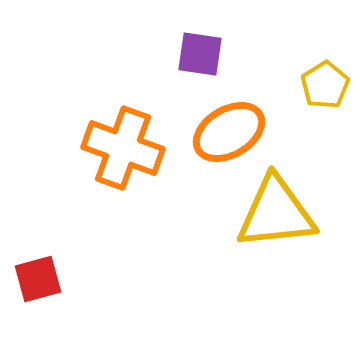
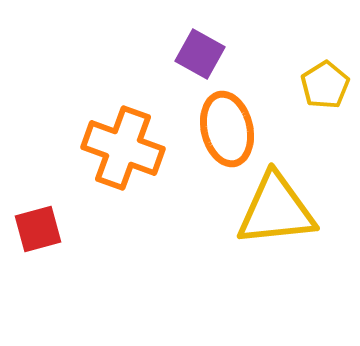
purple square: rotated 21 degrees clockwise
orange ellipse: moved 2 px left, 3 px up; rotated 72 degrees counterclockwise
yellow triangle: moved 3 px up
red square: moved 50 px up
